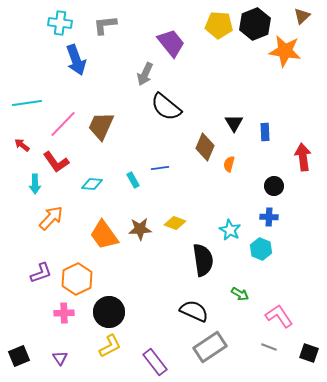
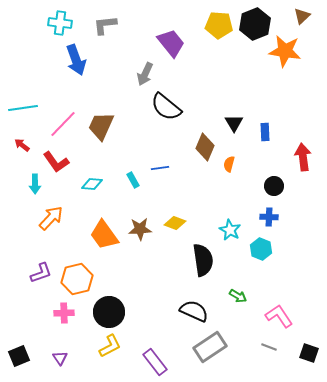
cyan line at (27, 103): moved 4 px left, 5 px down
orange hexagon at (77, 279): rotated 12 degrees clockwise
green arrow at (240, 294): moved 2 px left, 2 px down
